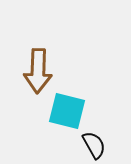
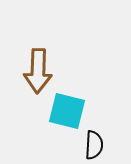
black semicircle: rotated 32 degrees clockwise
